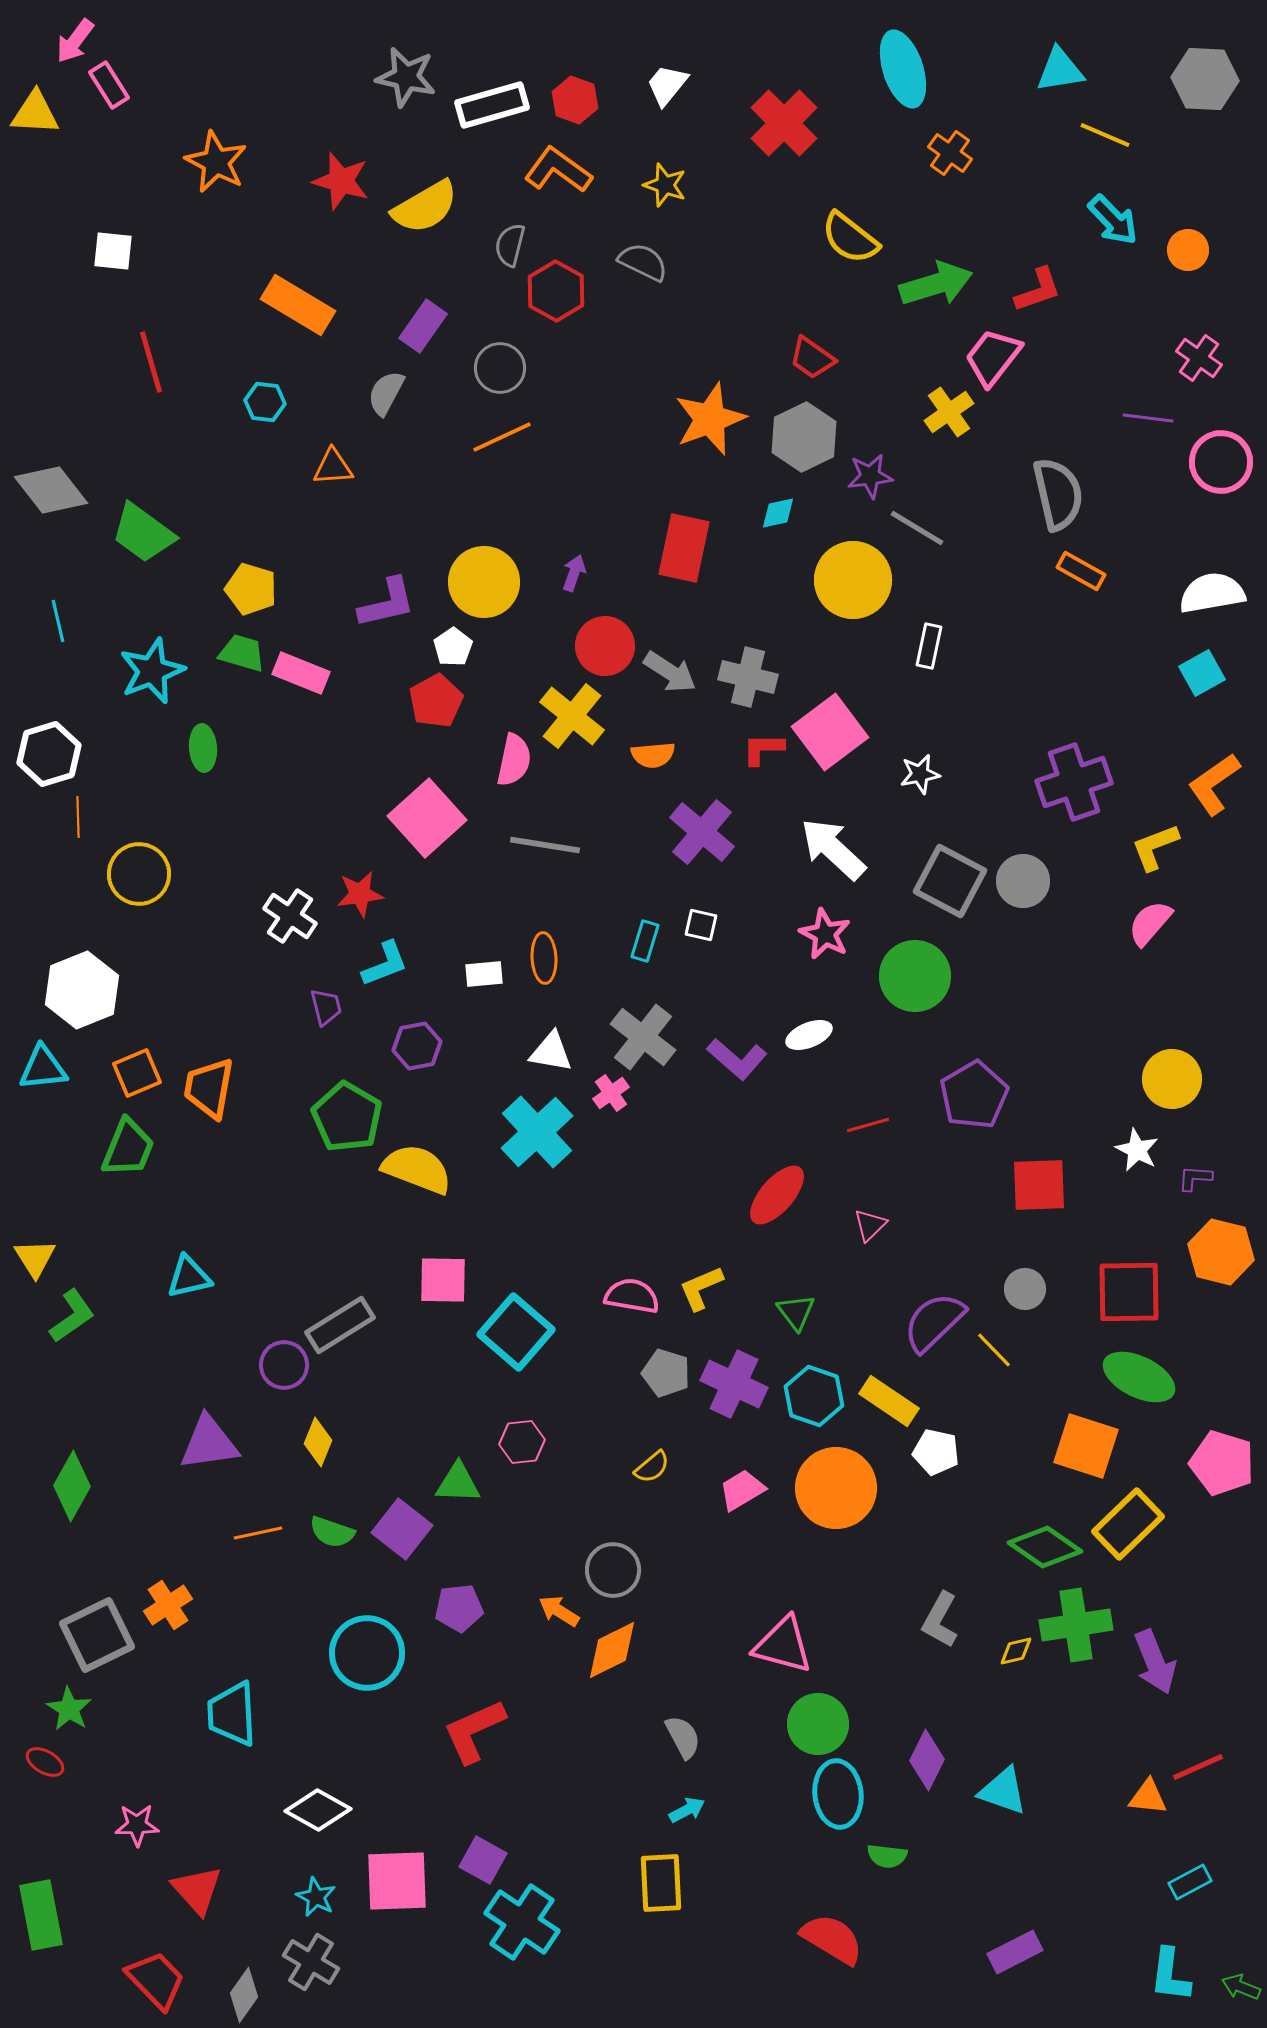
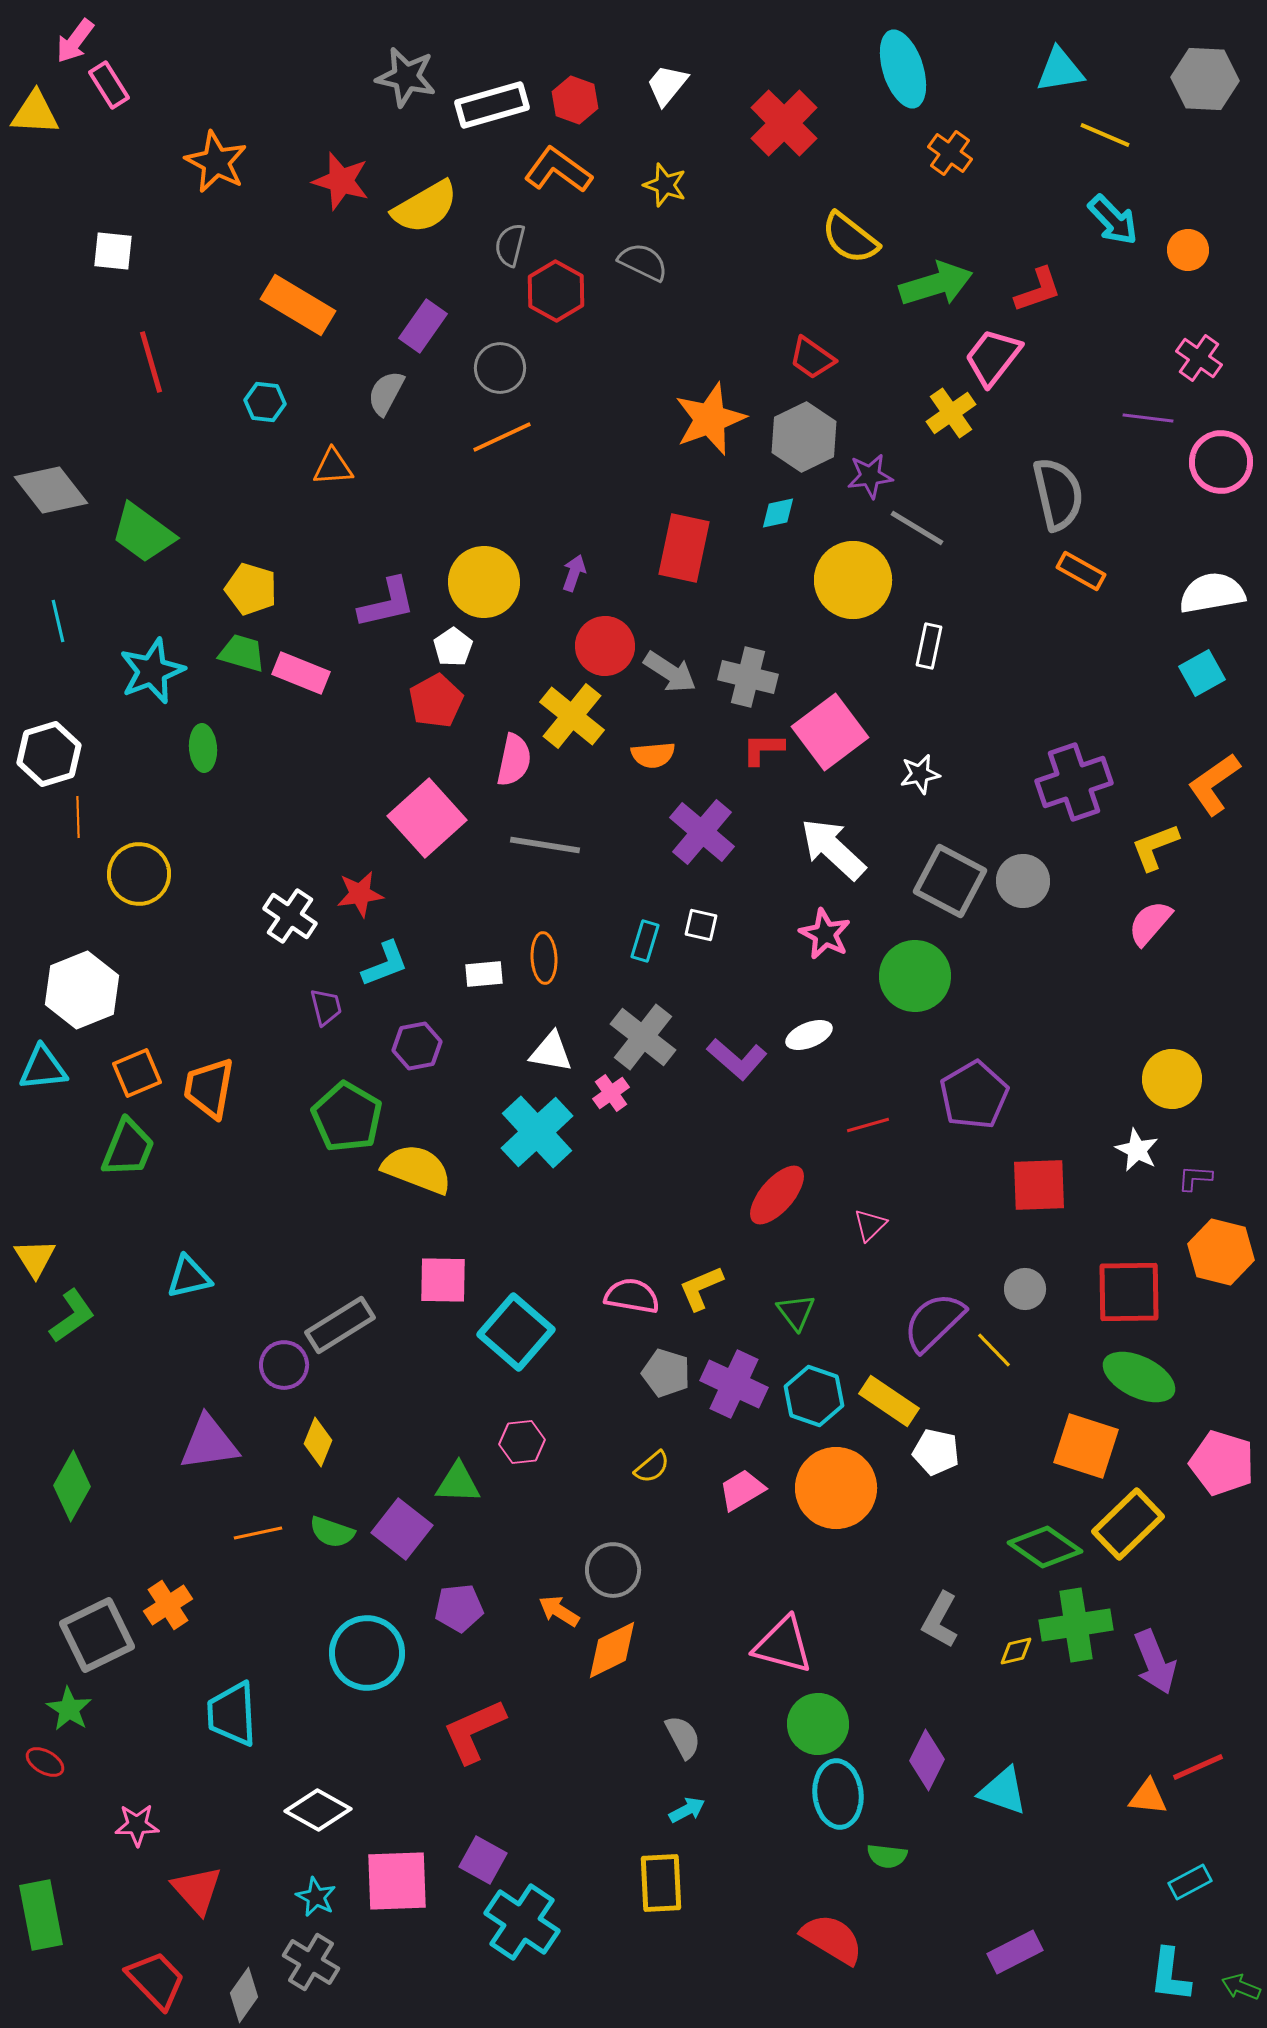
yellow cross at (949, 412): moved 2 px right, 1 px down
